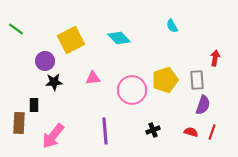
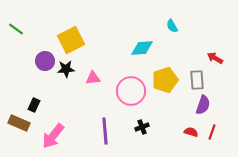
cyan diamond: moved 23 px right, 10 px down; rotated 50 degrees counterclockwise
red arrow: rotated 70 degrees counterclockwise
black star: moved 12 px right, 13 px up
pink circle: moved 1 px left, 1 px down
black rectangle: rotated 24 degrees clockwise
brown rectangle: rotated 70 degrees counterclockwise
black cross: moved 11 px left, 3 px up
